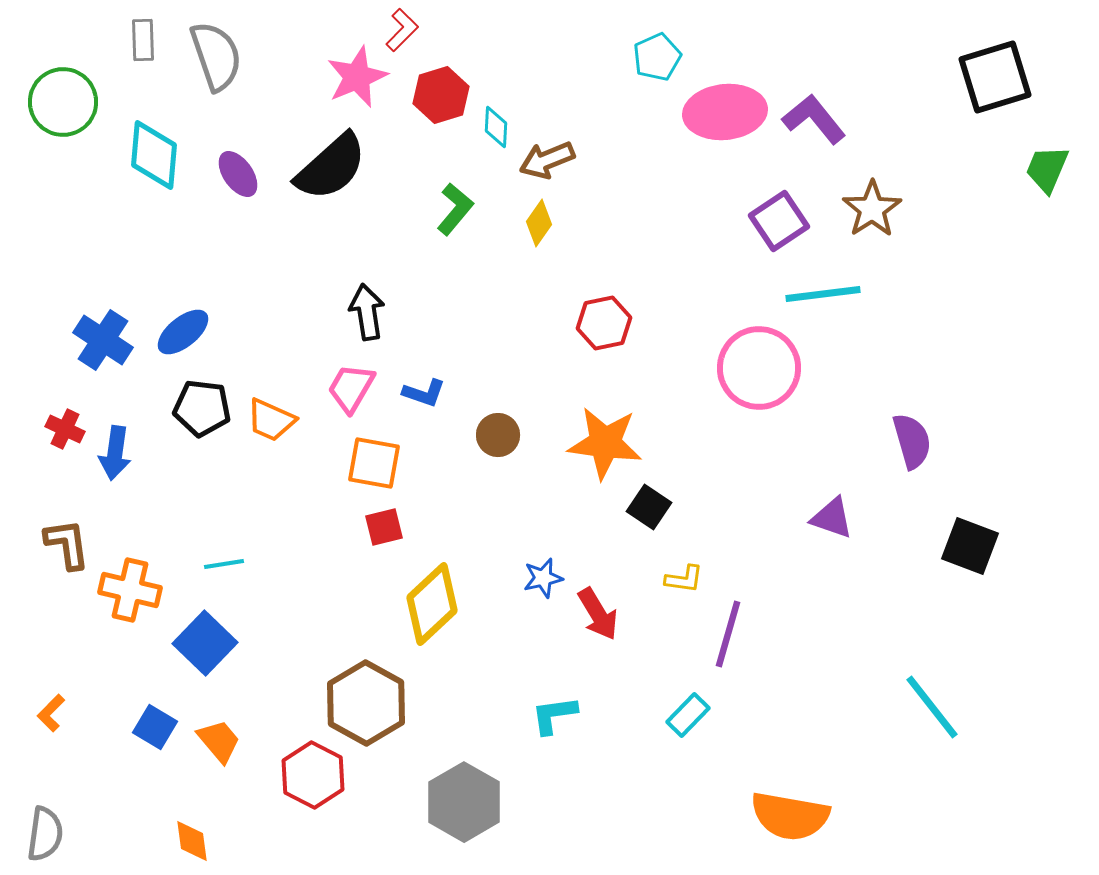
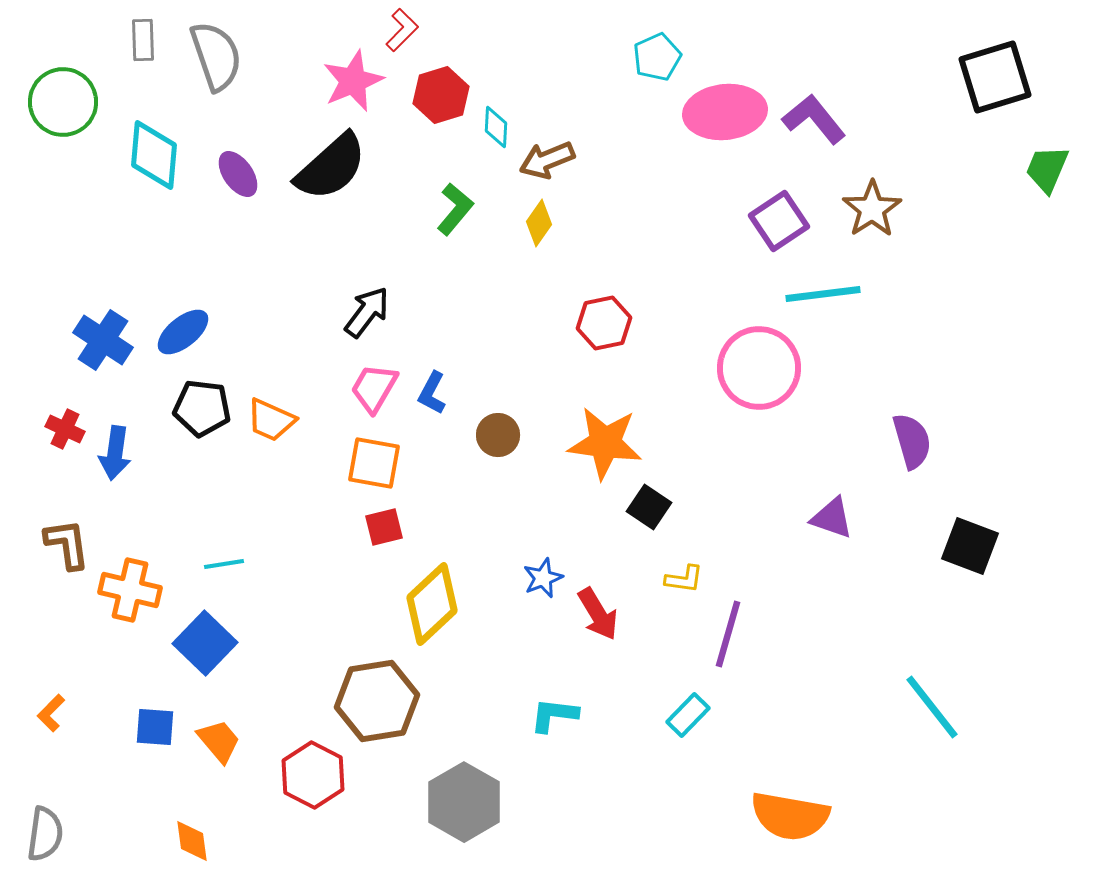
pink star at (357, 77): moved 4 px left, 4 px down
black arrow at (367, 312): rotated 46 degrees clockwise
pink trapezoid at (351, 388): moved 23 px right
blue L-shape at (424, 393): moved 8 px right; rotated 99 degrees clockwise
blue star at (543, 578): rotated 9 degrees counterclockwise
brown hexagon at (366, 703): moved 11 px right, 2 px up; rotated 22 degrees clockwise
cyan L-shape at (554, 715): rotated 15 degrees clockwise
blue square at (155, 727): rotated 27 degrees counterclockwise
